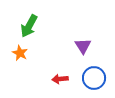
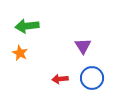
green arrow: moved 2 px left; rotated 55 degrees clockwise
blue circle: moved 2 px left
